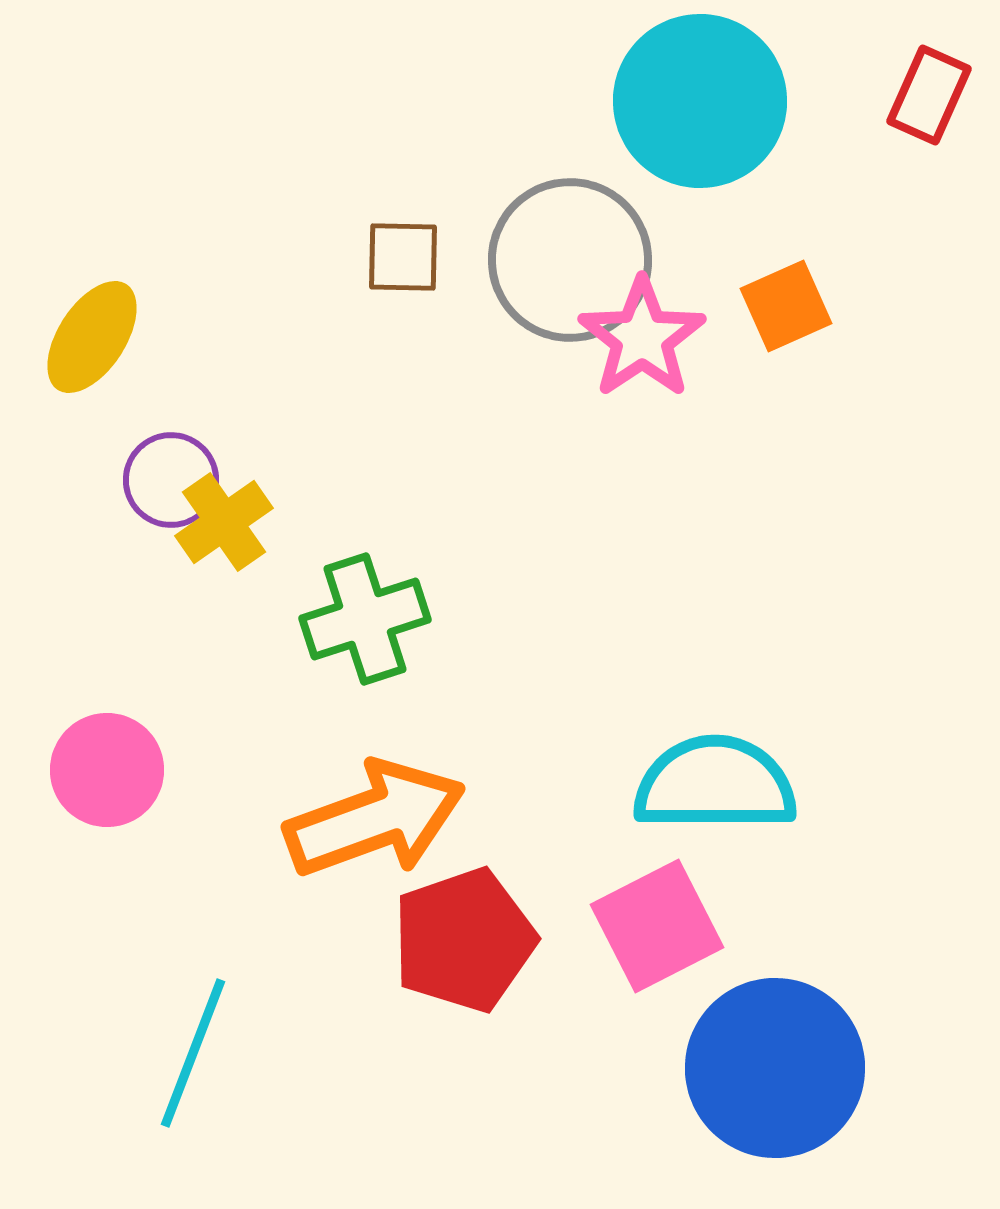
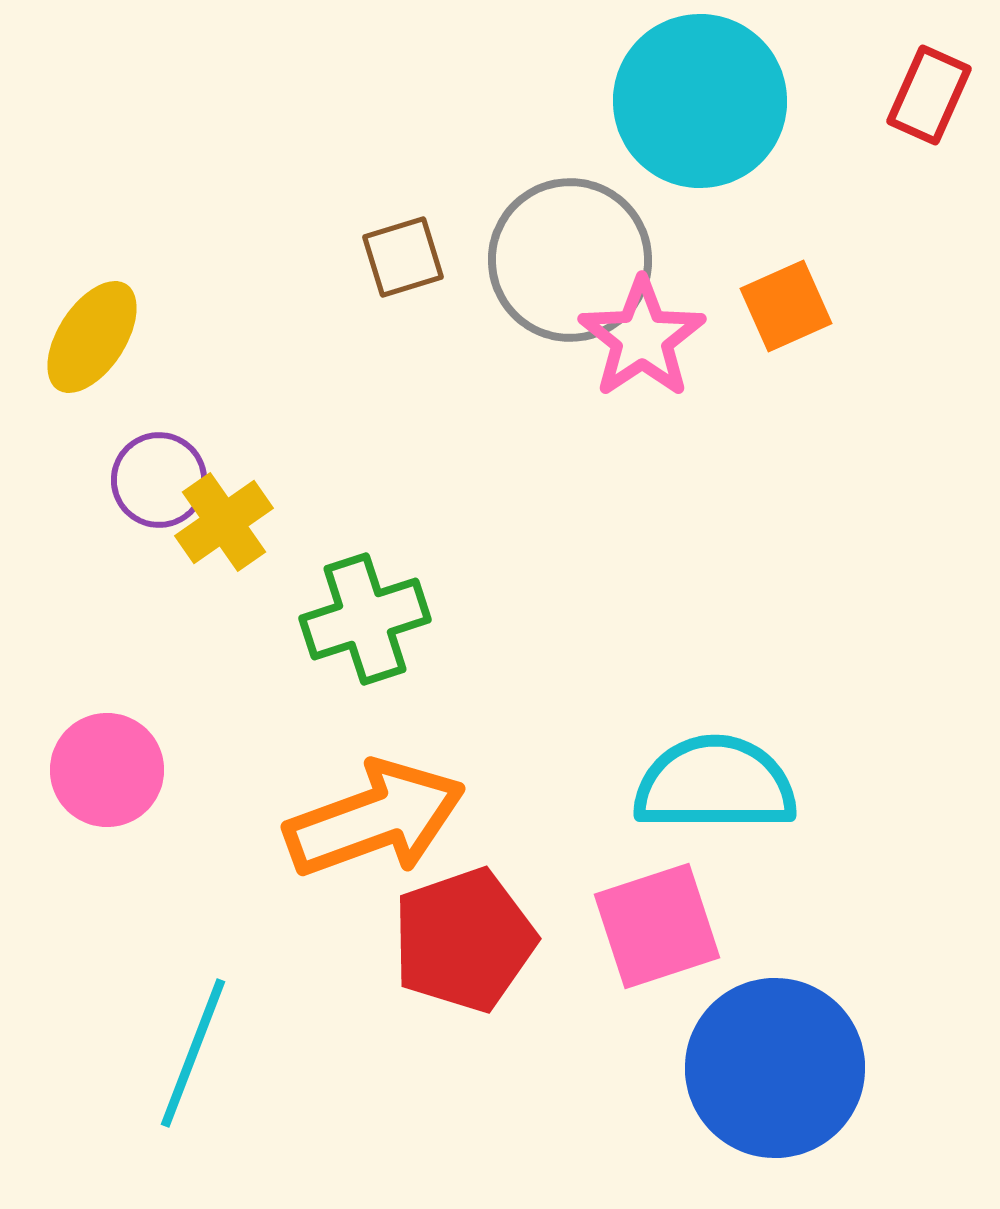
brown square: rotated 18 degrees counterclockwise
purple circle: moved 12 px left
pink square: rotated 9 degrees clockwise
